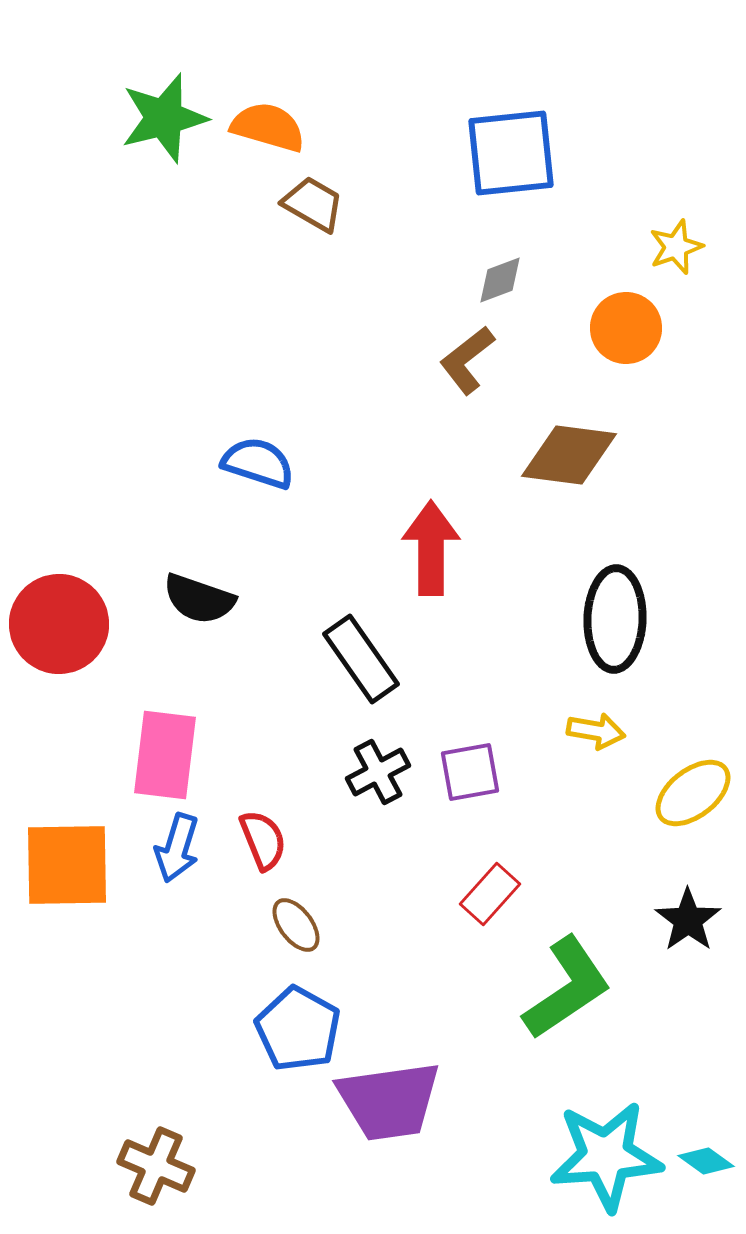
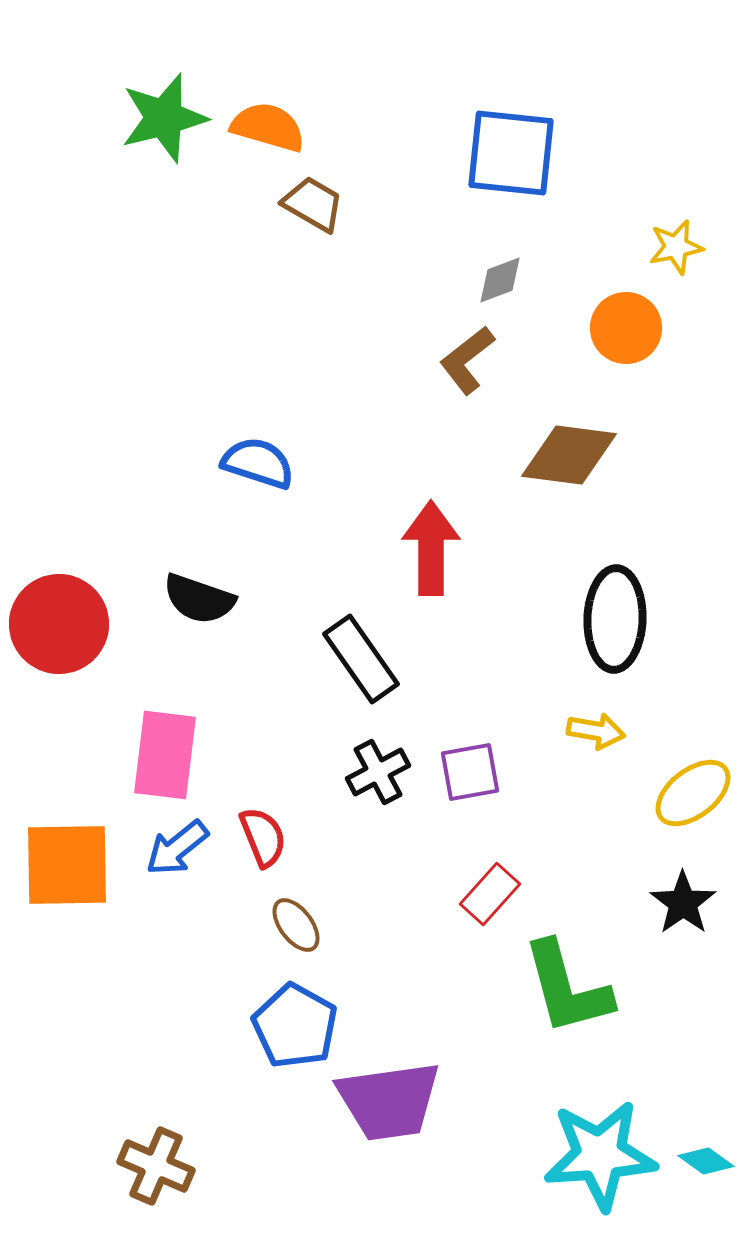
blue square: rotated 12 degrees clockwise
yellow star: rotated 8 degrees clockwise
red semicircle: moved 3 px up
blue arrow: rotated 34 degrees clockwise
black star: moved 5 px left, 17 px up
green L-shape: rotated 109 degrees clockwise
blue pentagon: moved 3 px left, 3 px up
cyan star: moved 6 px left, 1 px up
